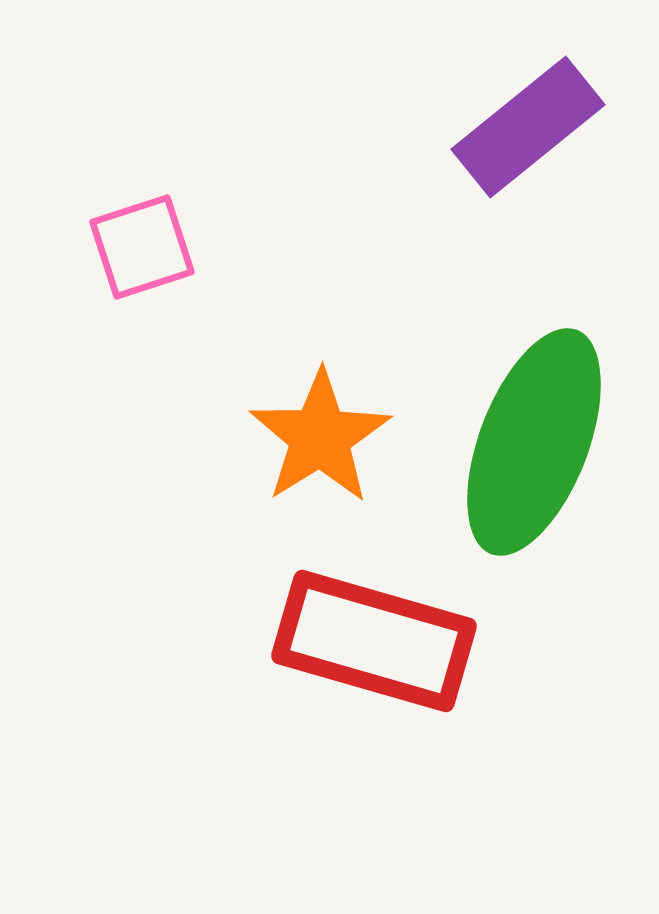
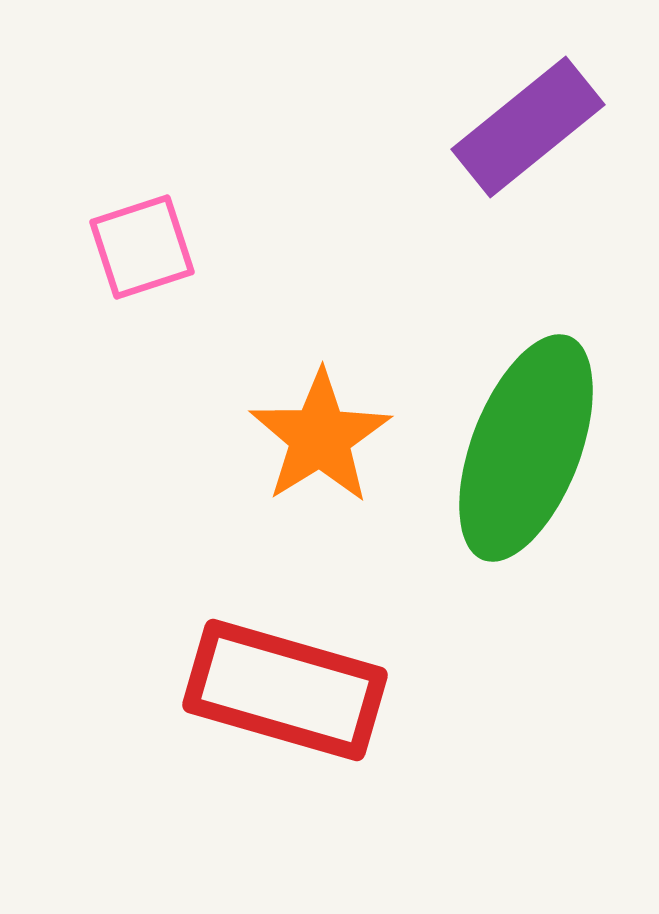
green ellipse: moved 8 px left, 6 px down
red rectangle: moved 89 px left, 49 px down
